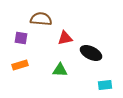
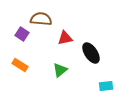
purple square: moved 1 px right, 4 px up; rotated 24 degrees clockwise
black ellipse: rotated 30 degrees clockwise
orange rectangle: rotated 49 degrees clockwise
green triangle: rotated 42 degrees counterclockwise
cyan rectangle: moved 1 px right, 1 px down
